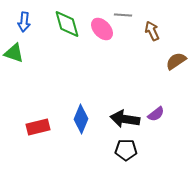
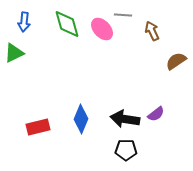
green triangle: rotated 45 degrees counterclockwise
